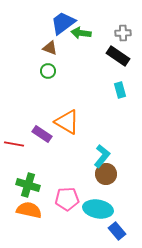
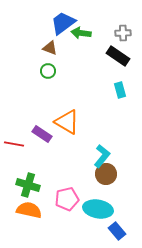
pink pentagon: rotated 10 degrees counterclockwise
